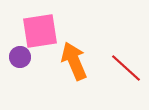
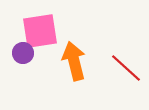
purple circle: moved 3 px right, 4 px up
orange arrow: rotated 9 degrees clockwise
